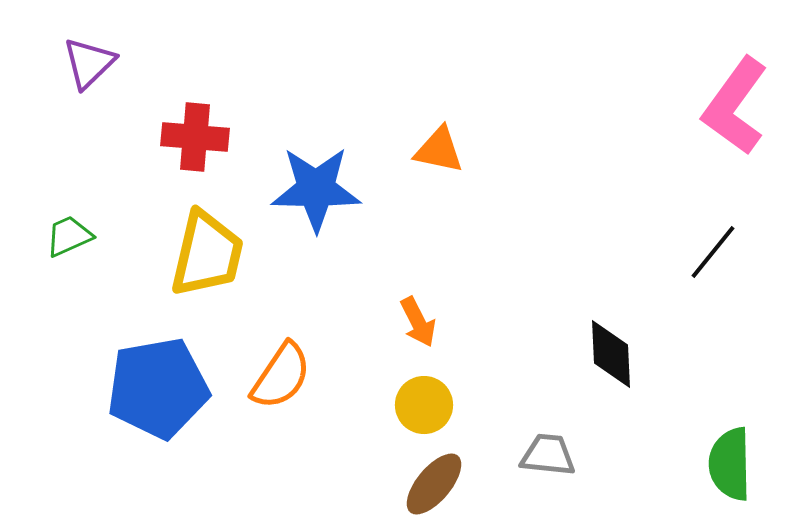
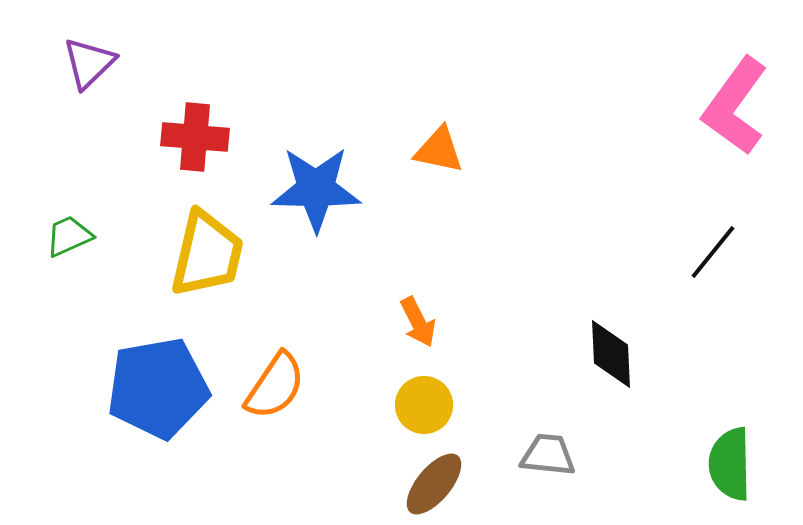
orange semicircle: moved 6 px left, 10 px down
